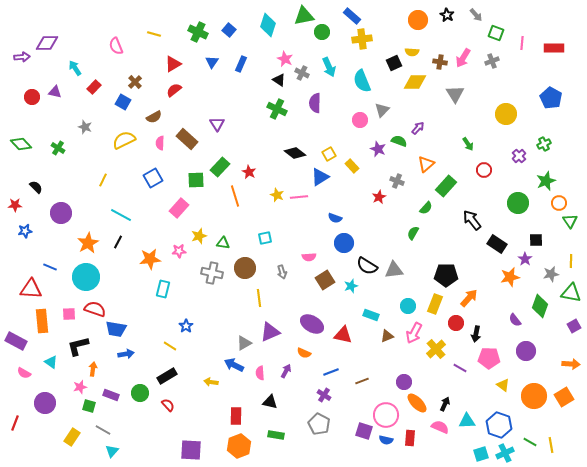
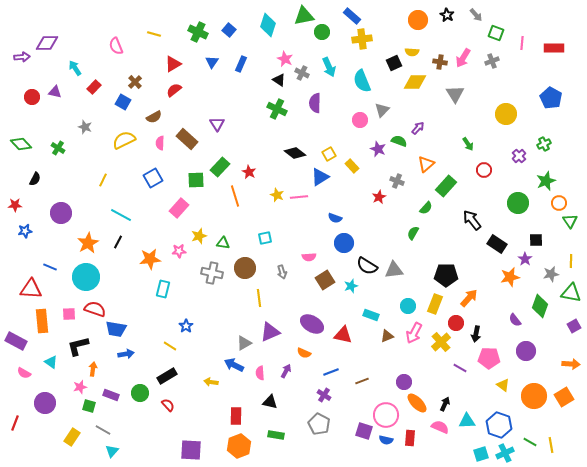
black semicircle at (36, 187): moved 1 px left, 8 px up; rotated 72 degrees clockwise
yellow cross at (436, 349): moved 5 px right, 7 px up
